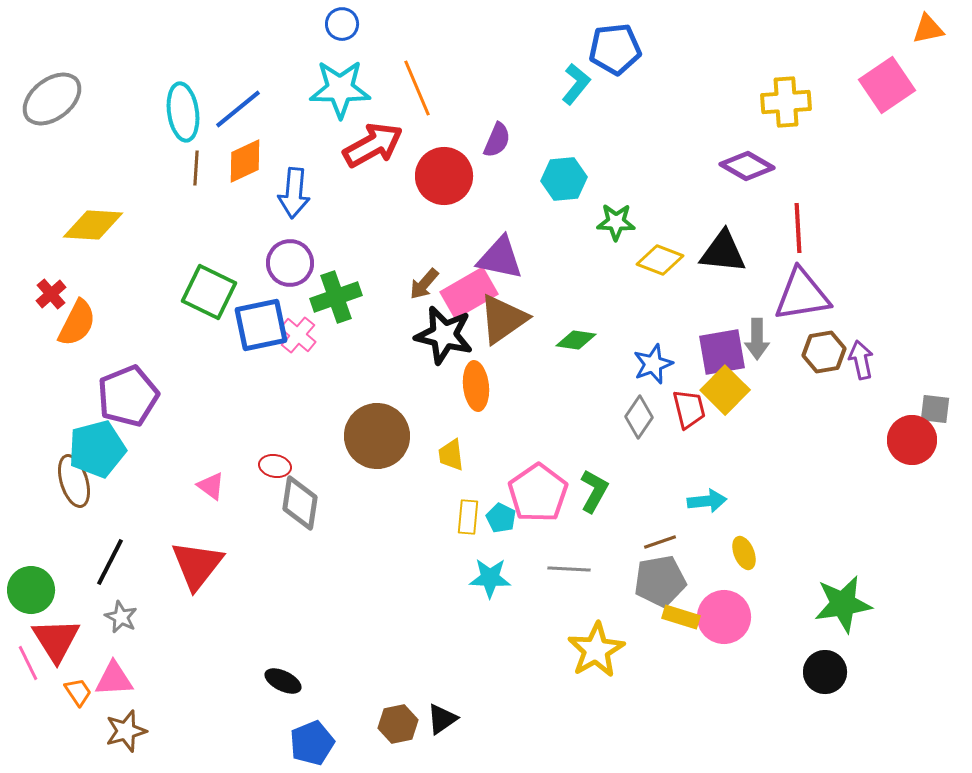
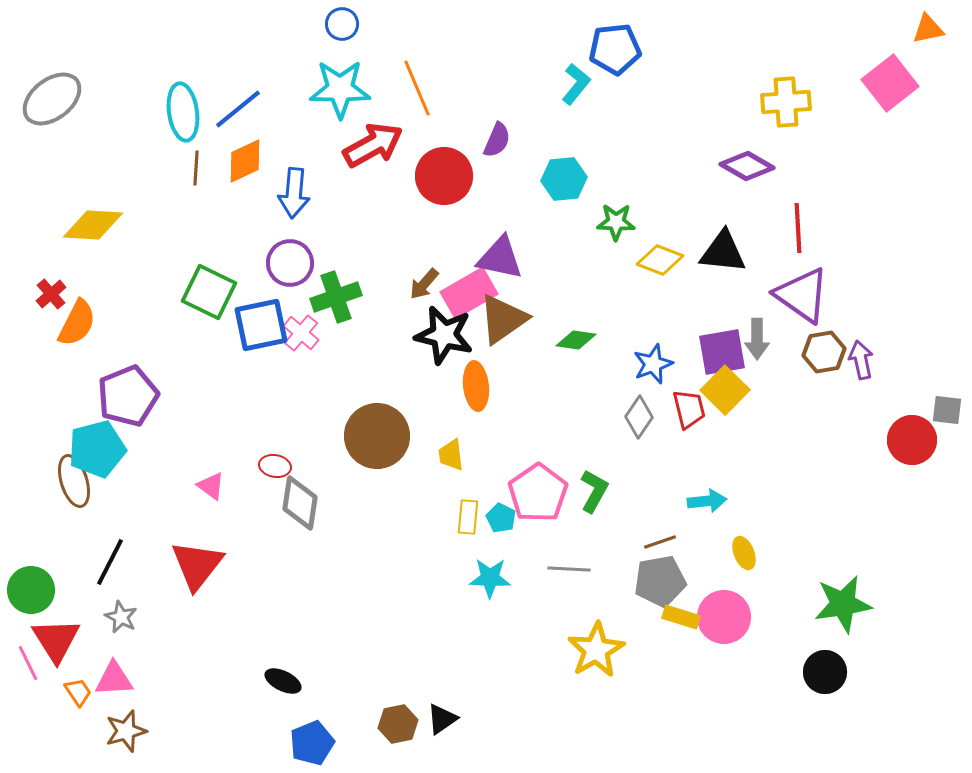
pink square at (887, 85): moved 3 px right, 2 px up; rotated 4 degrees counterclockwise
purple triangle at (802, 295): rotated 44 degrees clockwise
pink cross at (298, 335): moved 3 px right, 2 px up
gray square at (935, 409): moved 12 px right, 1 px down
